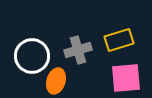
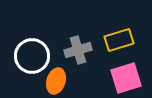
pink square: rotated 12 degrees counterclockwise
